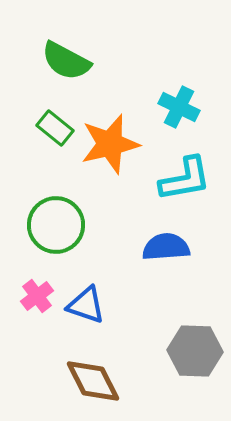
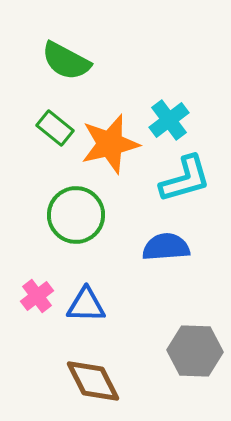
cyan cross: moved 10 px left, 13 px down; rotated 27 degrees clockwise
cyan L-shape: rotated 6 degrees counterclockwise
green circle: moved 20 px right, 10 px up
blue triangle: rotated 18 degrees counterclockwise
